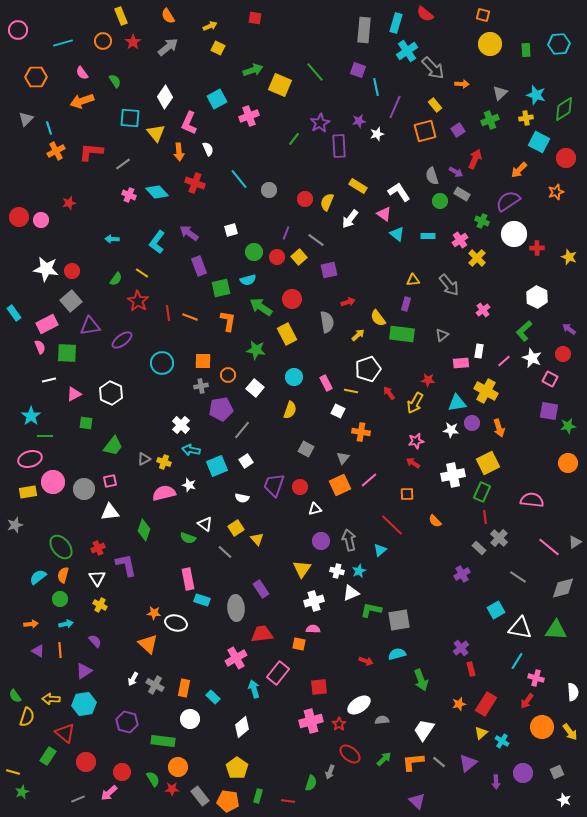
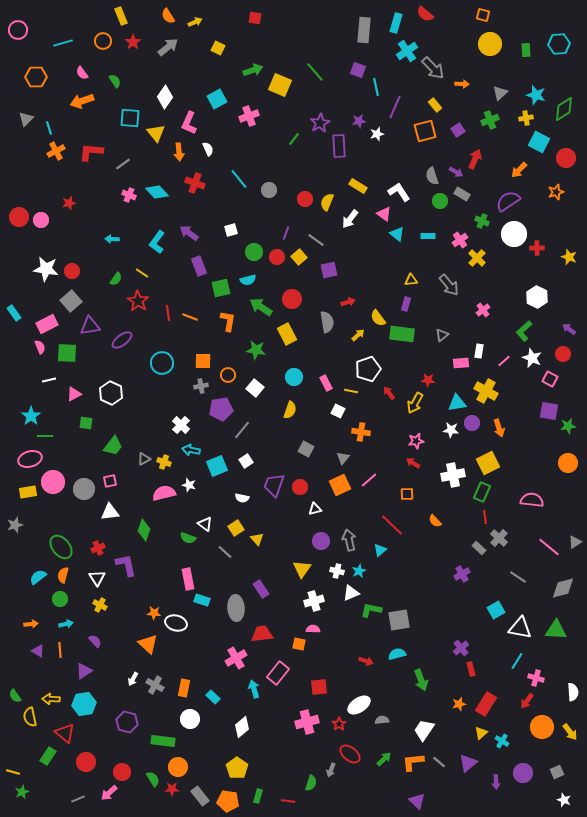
yellow arrow at (210, 26): moved 15 px left, 4 px up
yellow triangle at (413, 280): moved 2 px left
yellow semicircle at (27, 717): moved 3 px right; rotated 150 degrees clockwise
pink cross at (311, 721): moved 4 px left, 1 px down
gray arrow at (330, 772): moved 1 px right, 2 px up
